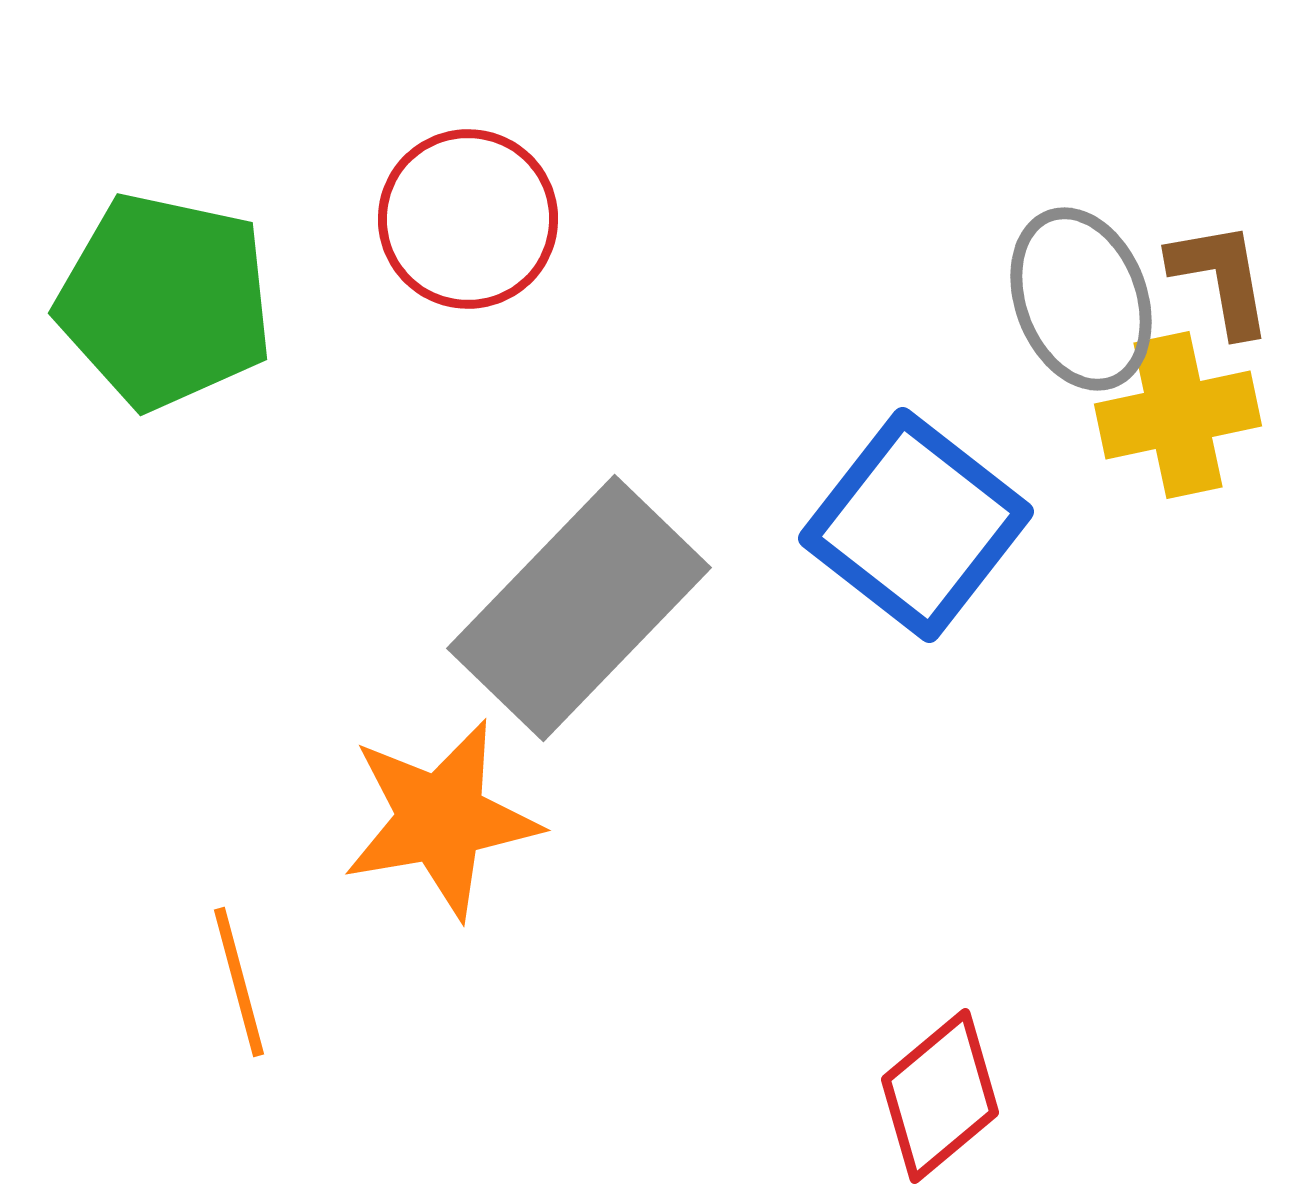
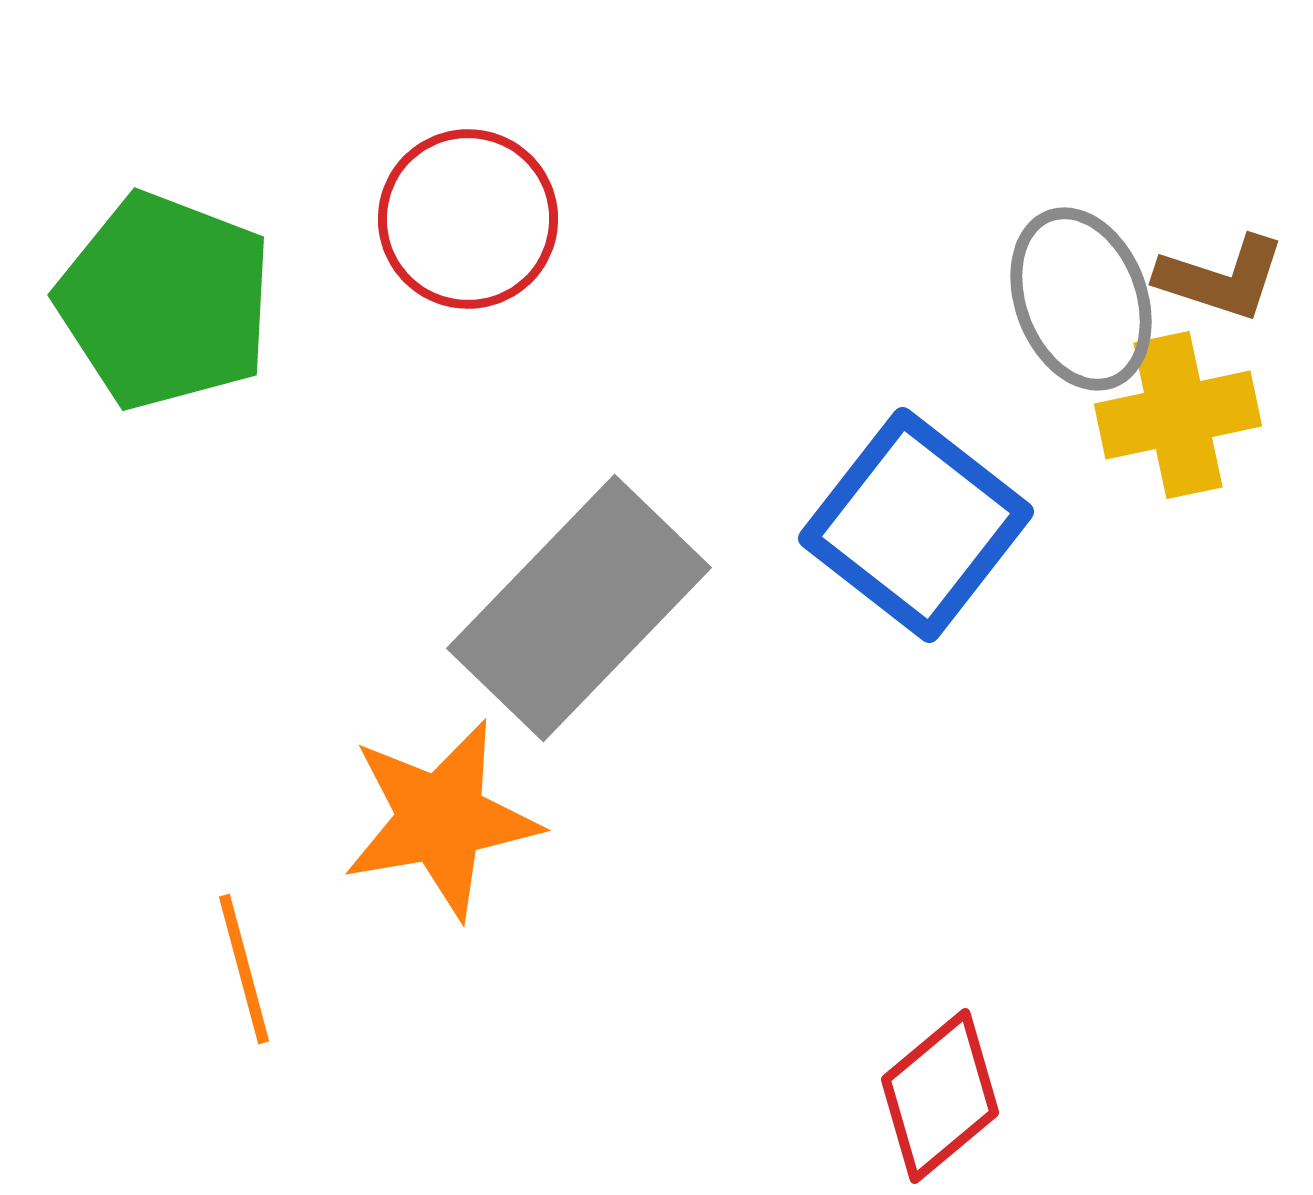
brown L-shape: rotated 118 degrees clockwise
green pentagon: rotated 9 degrees clockwise
orange line: moved 5 px right, 13 px up
